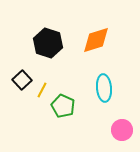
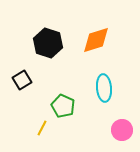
black square: rotated 12 degrees clockwise
yellow line: moved 38 px down
